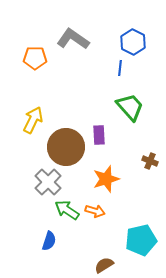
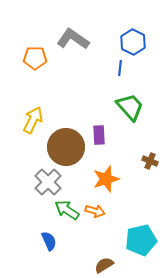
blue semicircle: rotated 42 degrees counterclockwise
